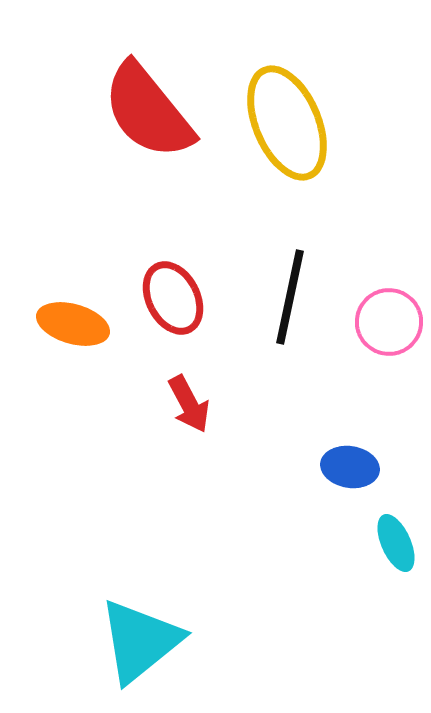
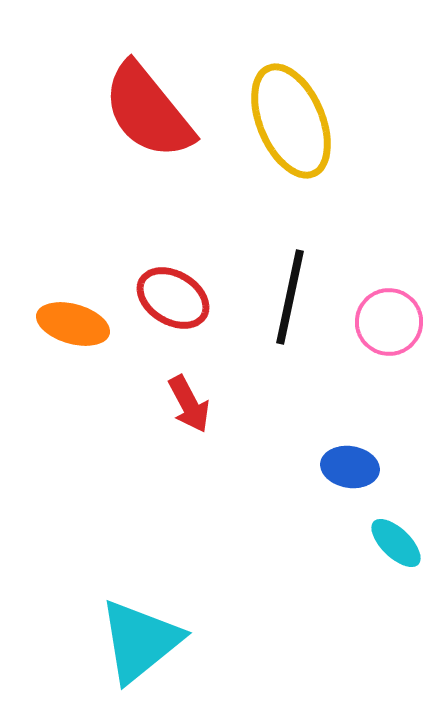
yellow ellipse: moved 4 px right, 2 px up
red ellipse: rotated 32 degrees counterclockwise
cyan ellipse: rotated 22 degrees counterclockwise
